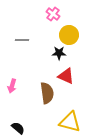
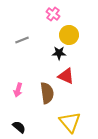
gray line: rotated 24 degrees counterclockwise
pink arrow: moved 6 px right, 4 px down
yellow triangle: rotated 35 degrees clockwise
black semicircle: moved 1 px right, 1 px up
